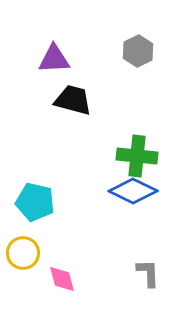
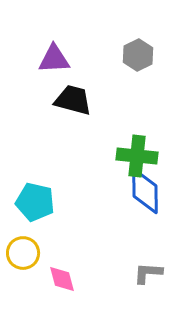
gray hexagon: moved 4 px down
blue diamond: moved 12 px right; rotated 63 degrees clockwise
gray L-shape: rotated 84 degrees counterclockwise
